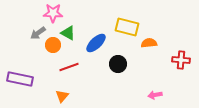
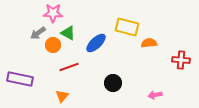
black circle: moved 5 px left, 19 px down
